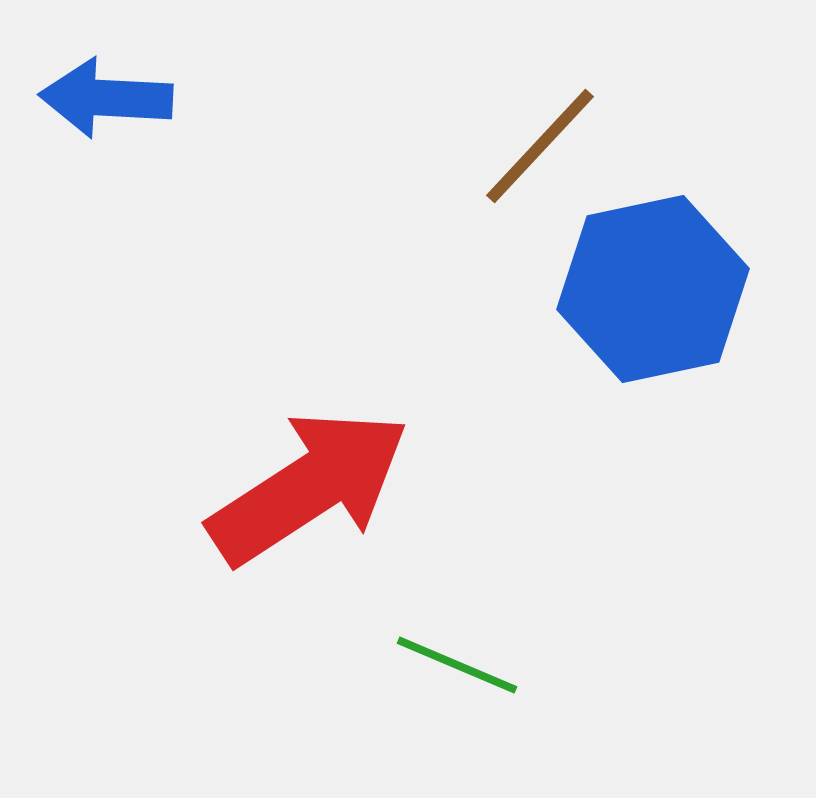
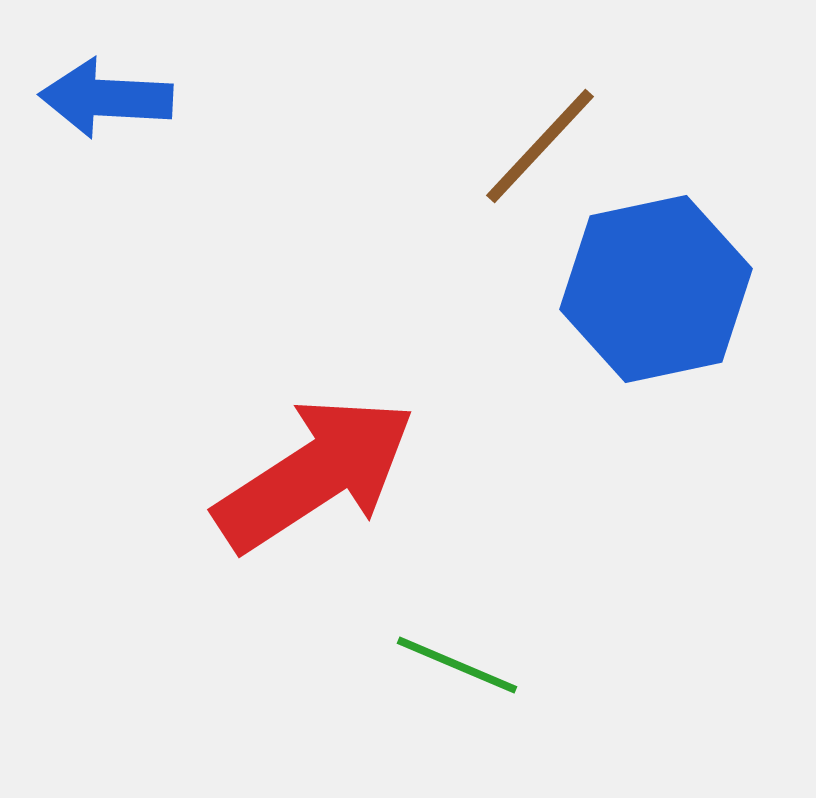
blue hexagon: moved 3 px right
red arrow: moved 6 px right, 13 px up
